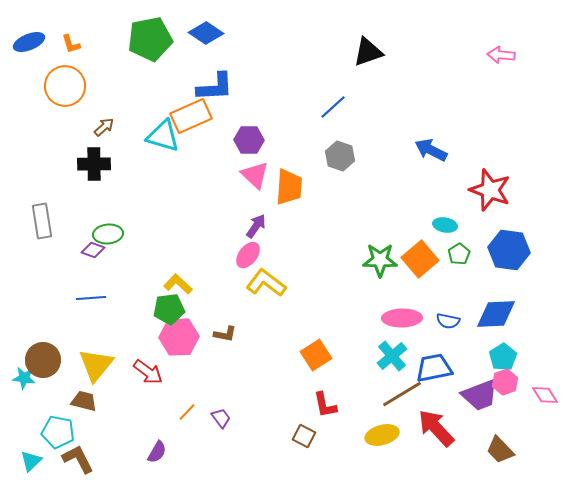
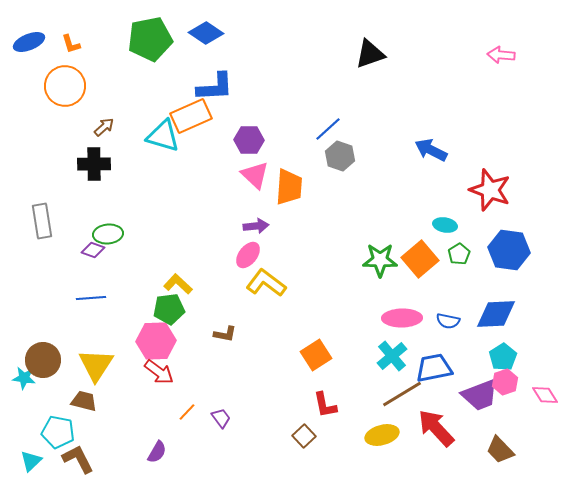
black triangle at (368, 52): moved 2 px right, 2 px down
blue line at (333, 107): moved 5 px left, 22 px down
purple arrow at (256, 226): rotated 50 degrees clockwise
pink hexagon at (179, 337): moved 23 px left, 4 px down
yellow triangle at (96, 365): rotated 6 degrees counterclockwise
red arrow at (148, 372): moved 11 px right
brown square at (304, 436): rotated 20 degrees clockwise
